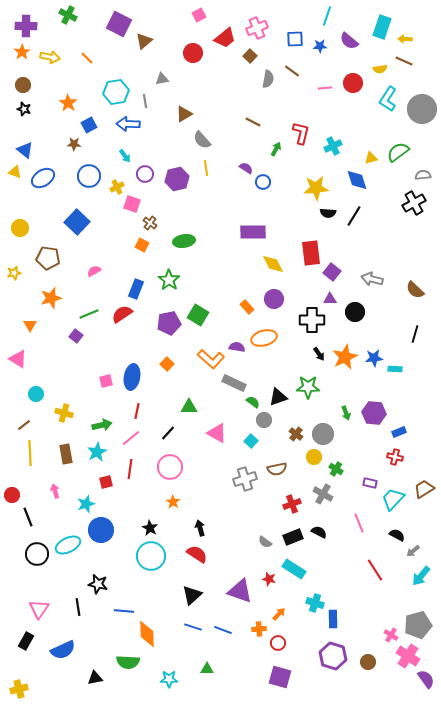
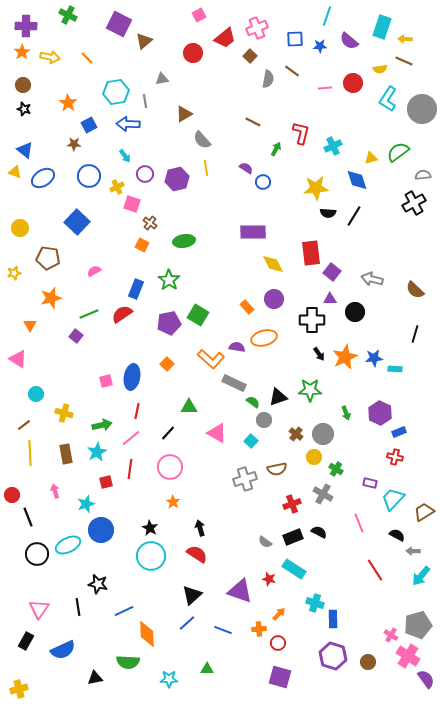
green star at (308, 387): moved 2 px right, 3 px down
purple hexagon at (374, 413): moved 6 px right; rotated 20 degrees clockwise
brown trapezoid at (424, 489): moved 23 px down
gray arrow at (413, 551): rotated 40 degrees clockwise
blue line at (124, 611): rotated 30 degrees counterclockwise
blue line at (193, 627): moved 6 px left, 4 px up; rotated 60 degrees counterclockwise
